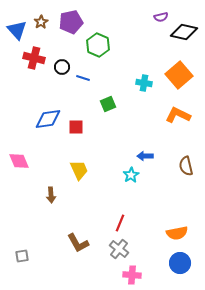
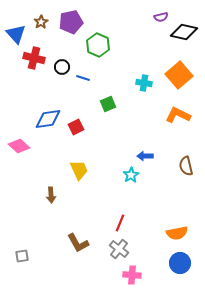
blue triangle: moved 1 px left, 4 px down
red square: rotated 28 degrees counterclockwise
pink diamond: moved 15 px up; rotated 25 degrees counterclockwise
